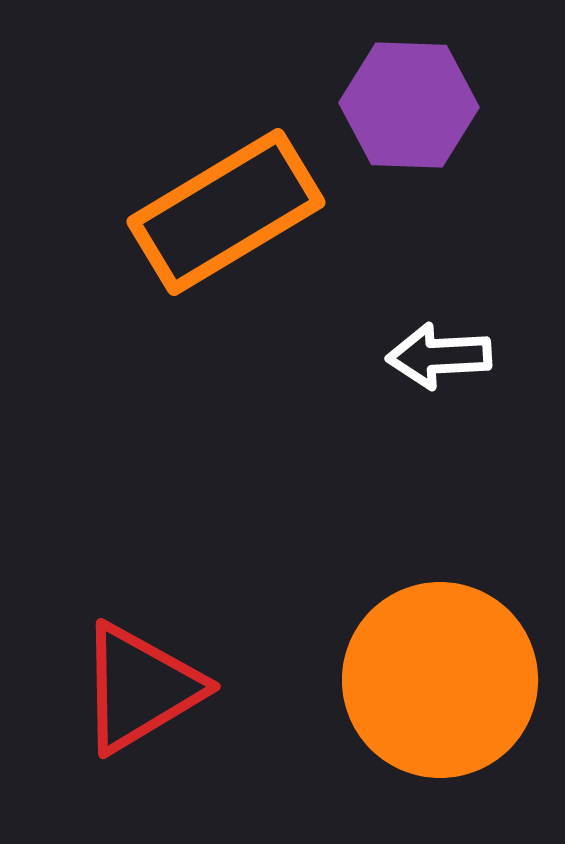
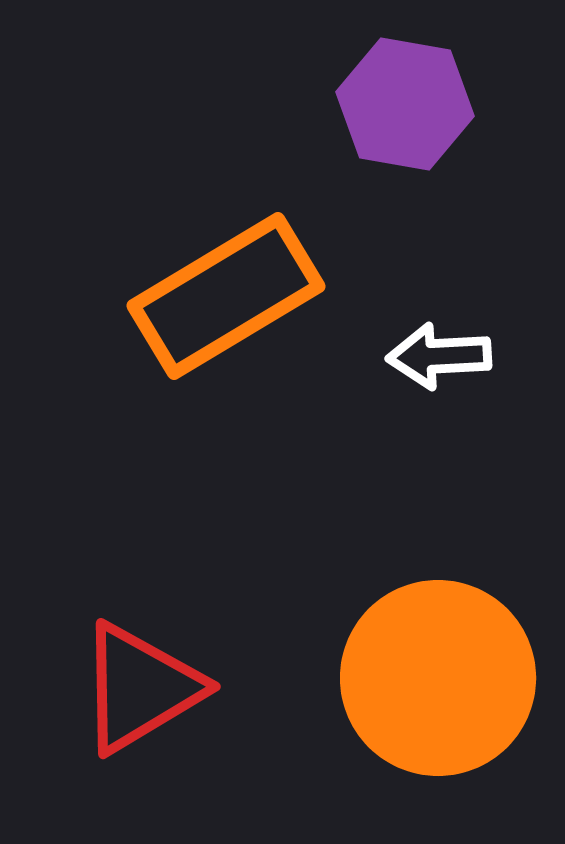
purple hexagon: moved 4 px left, 1 px up; rotated 8 degrees clockwise
orange rectangle: moved 84 px down
orange circle: moved 2 px left, 2 px up
